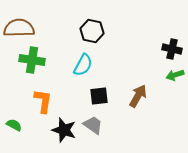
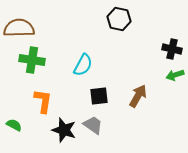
black hexagon: moved 27 px right, 12 px up
